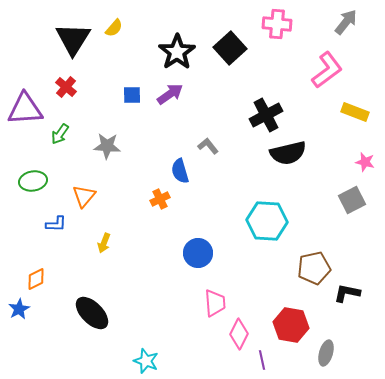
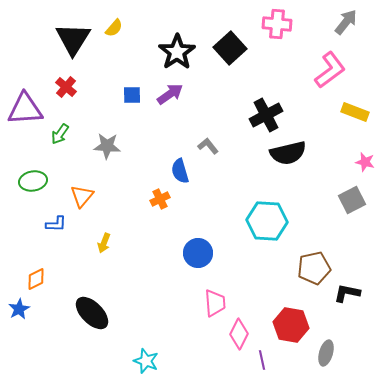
pink L-shape: moved 3 px right
orange triangle: moved 2 px left
